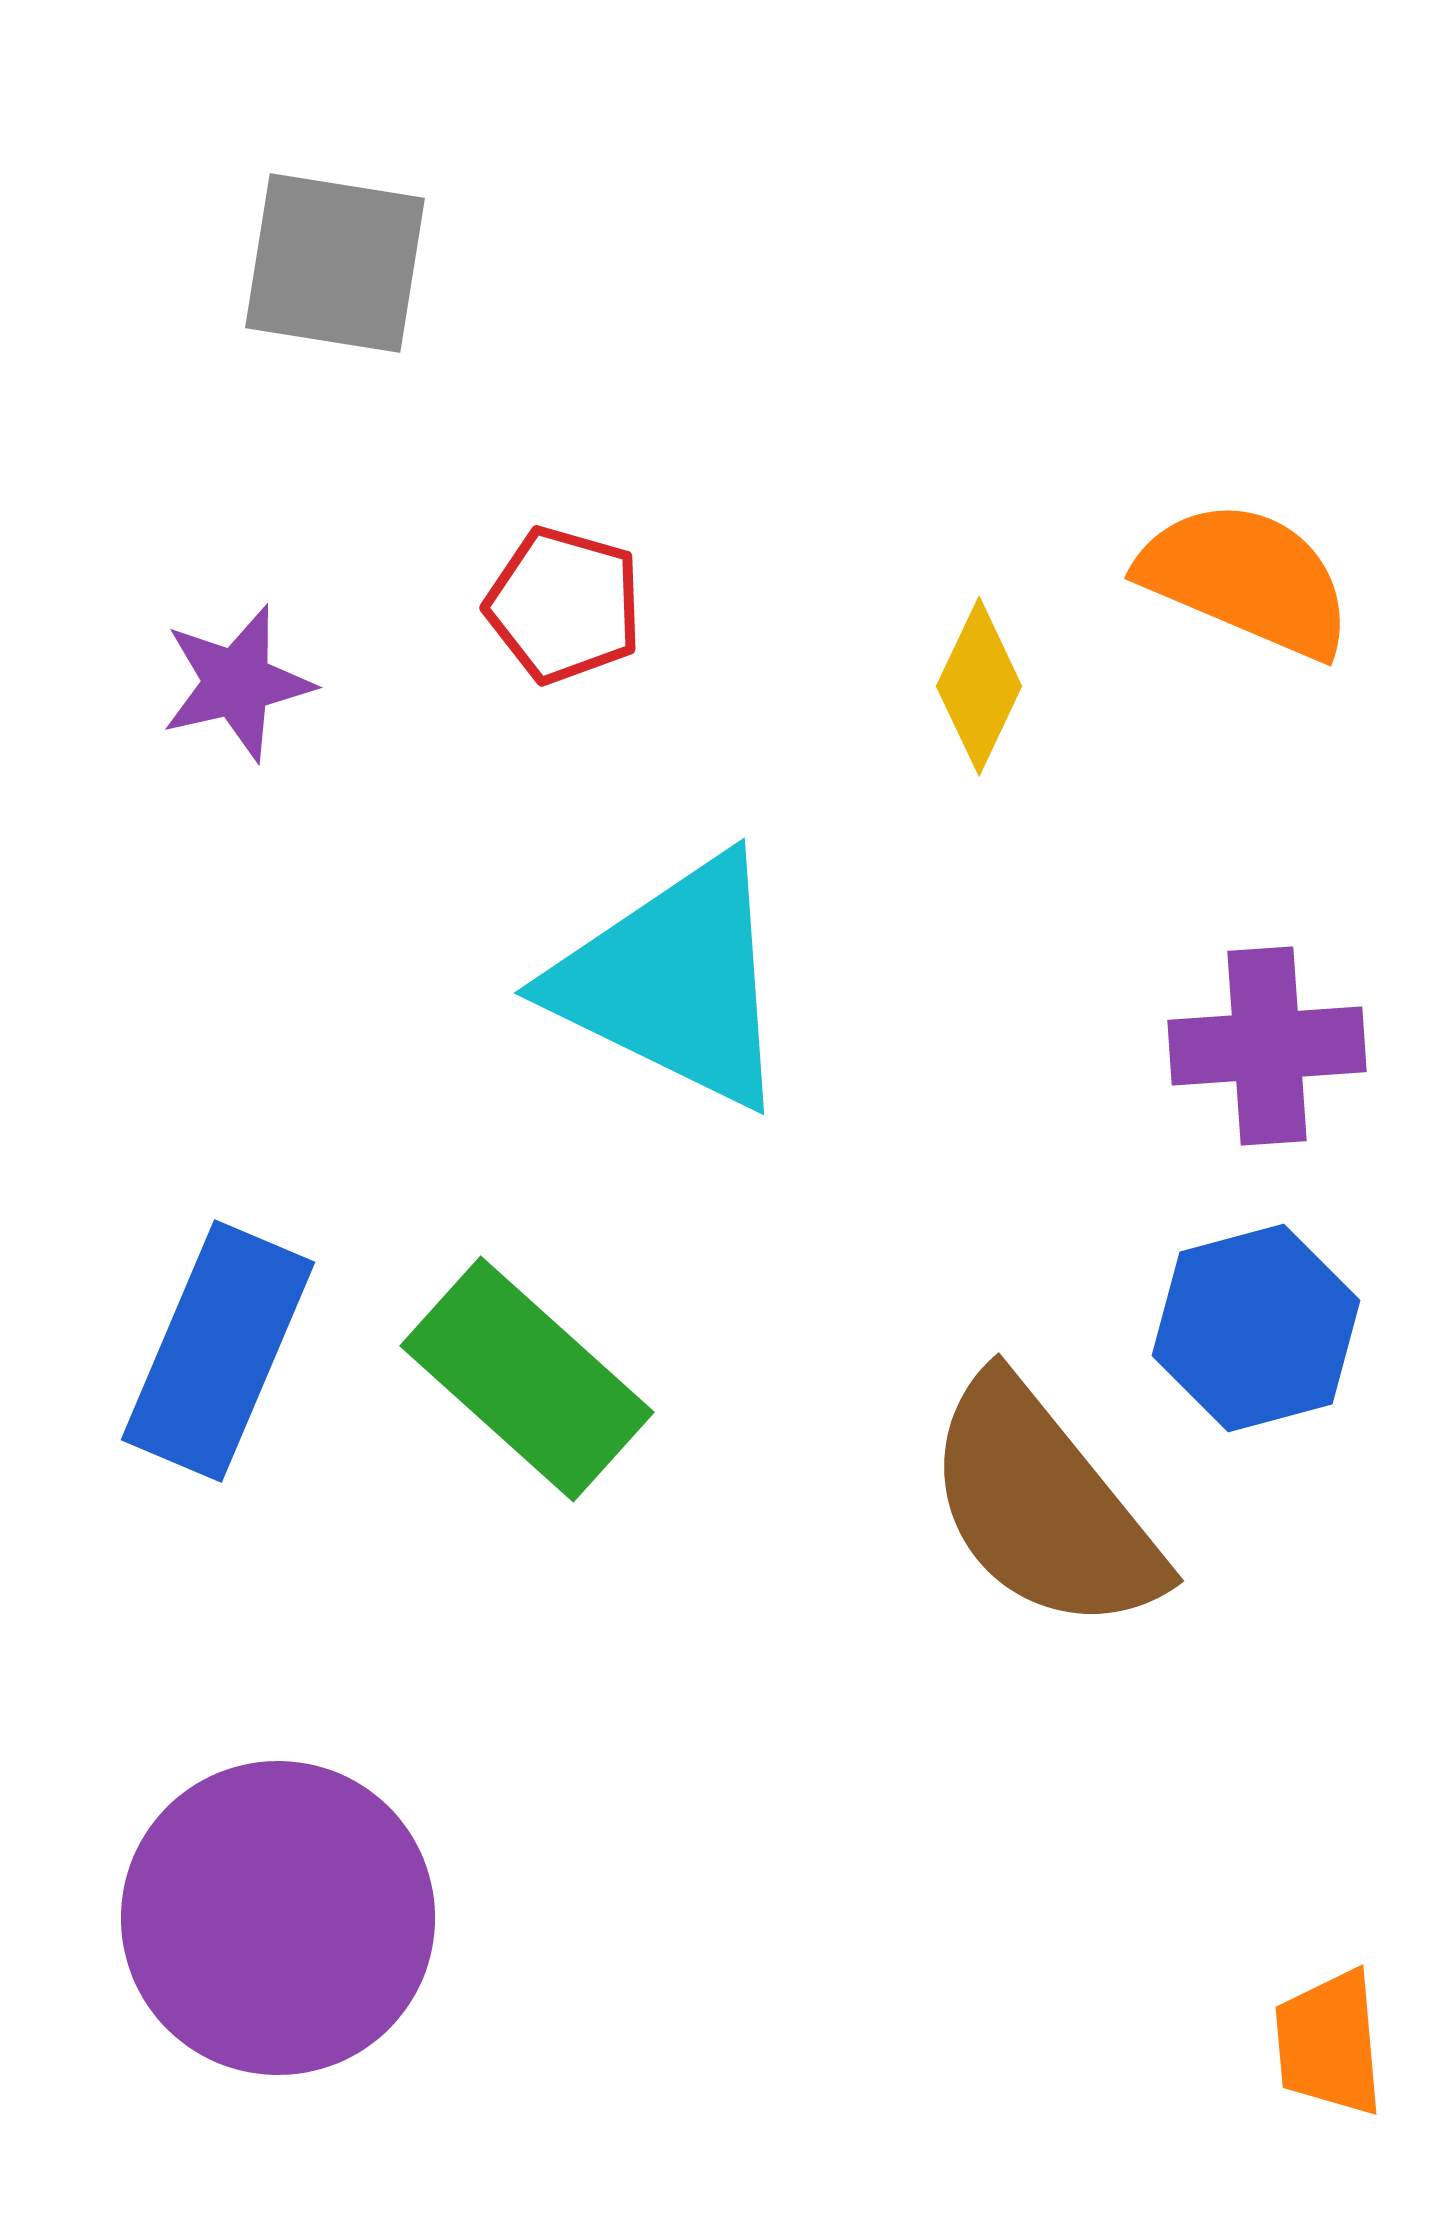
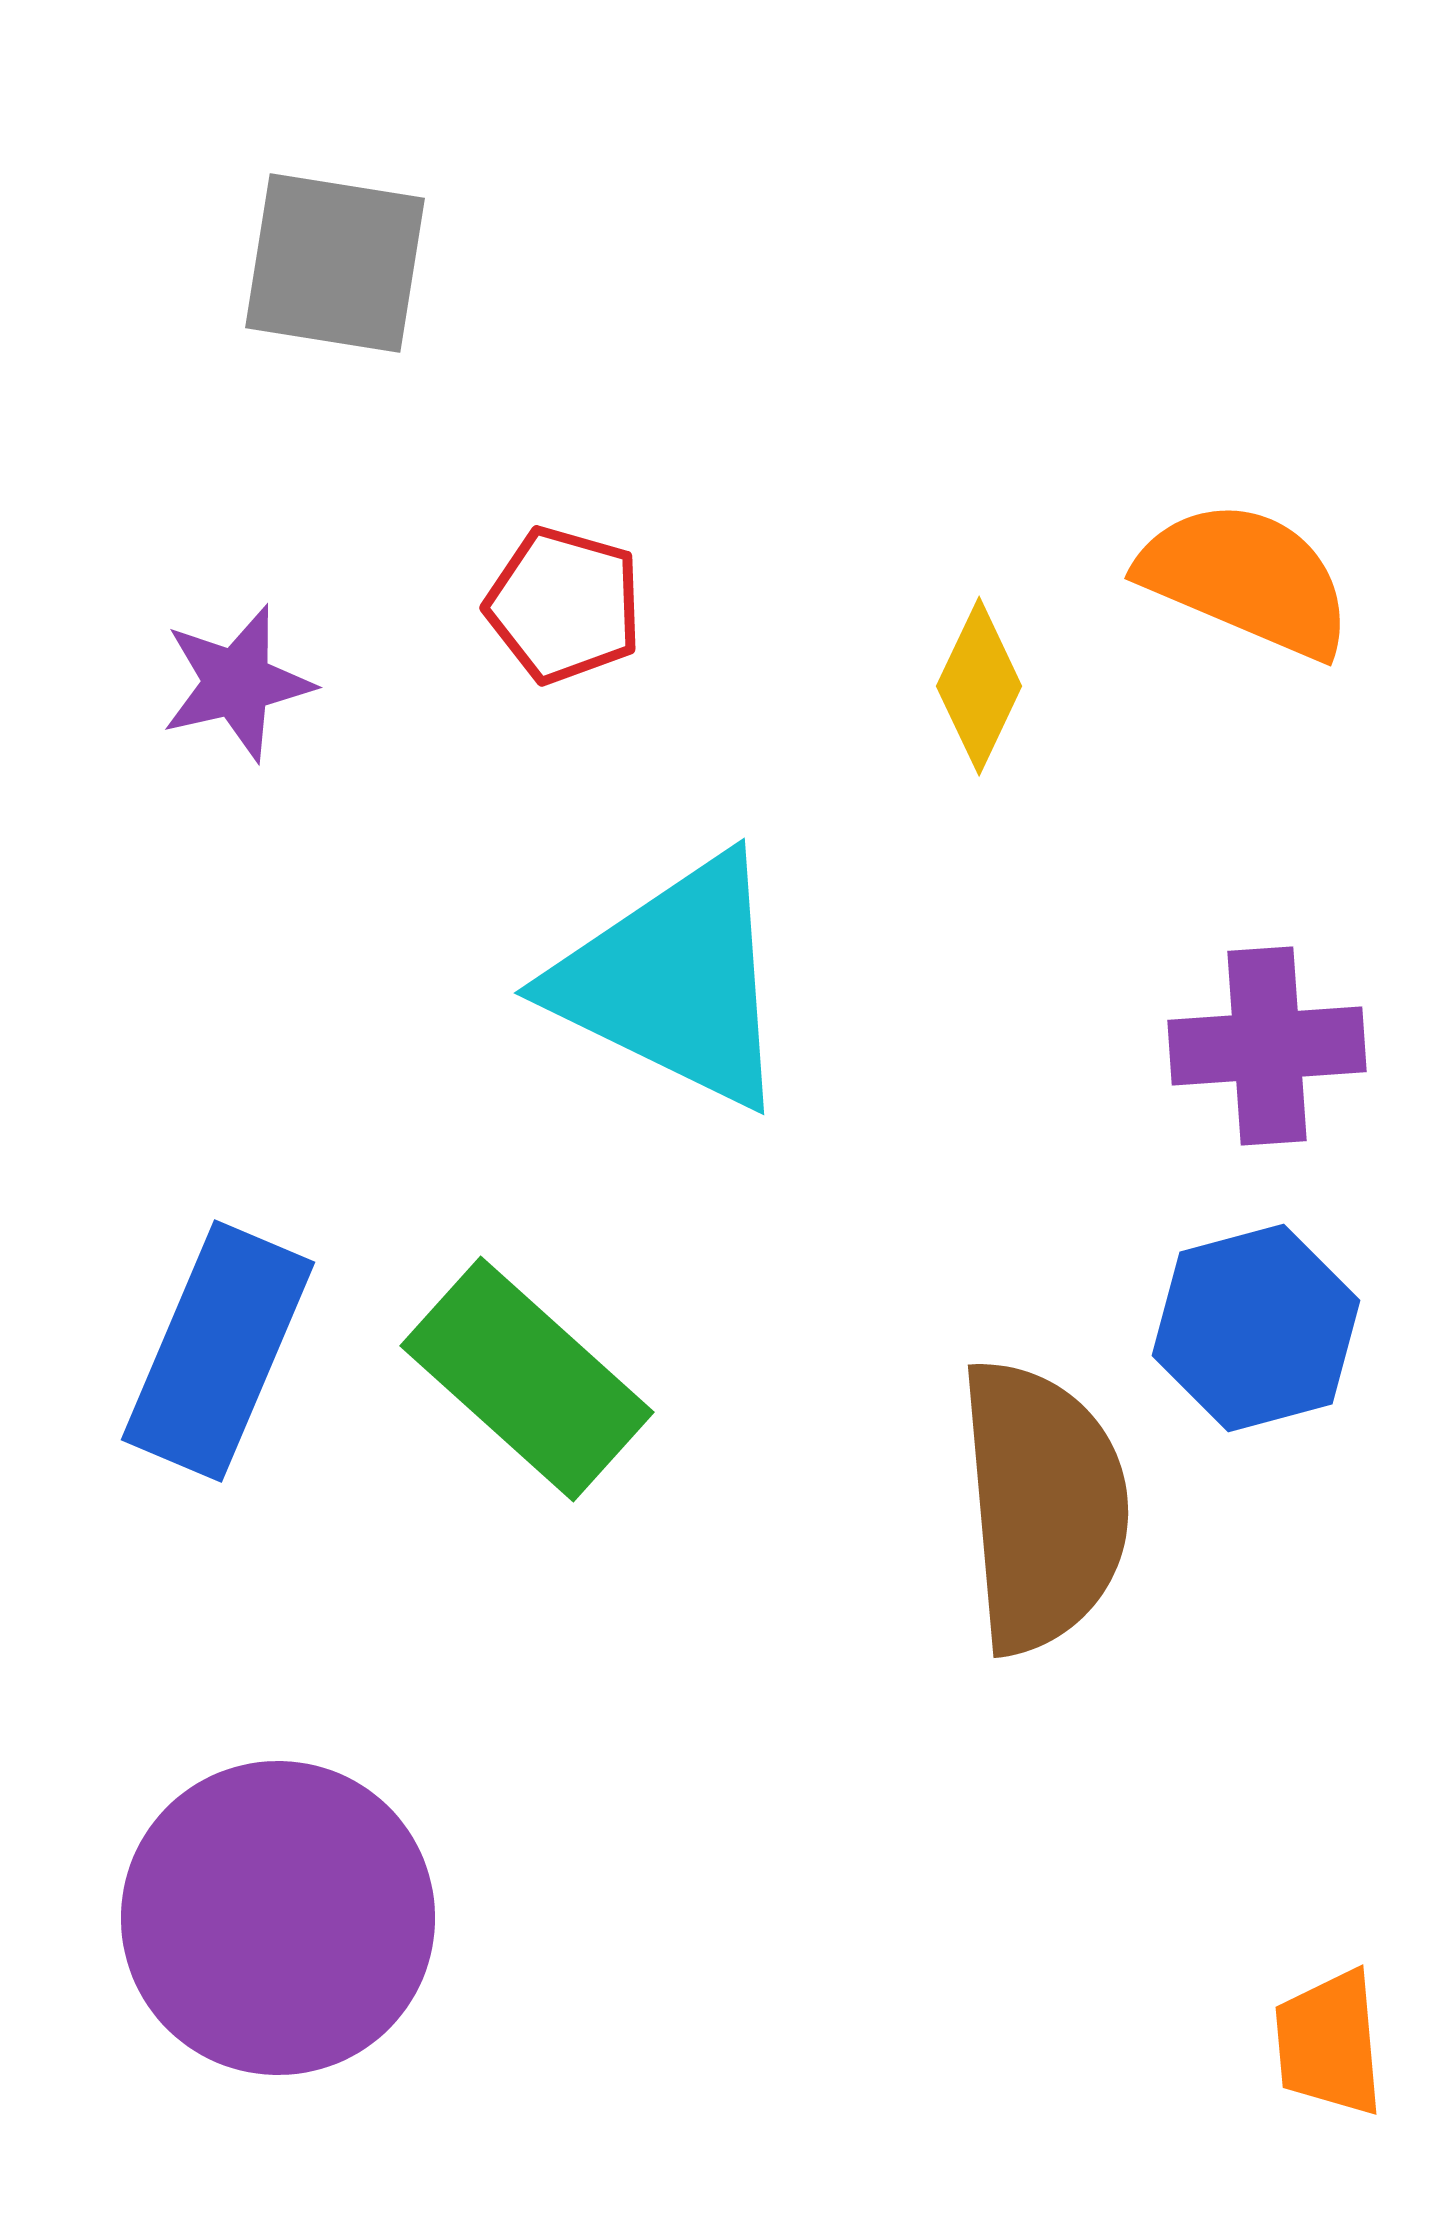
brown semicircle: rotated 146 degrees counterclockwise
